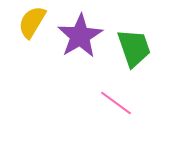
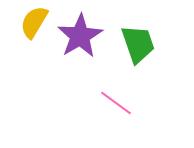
yellow semicircle: moved 2 px right
green trapezoid: moved 4 px right, 4 px up
